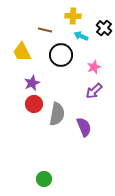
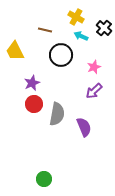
yellow cross: moved 3 px right, 1 px down; rotated 28 degrees clockwise
yellow trapezoid: moved 7 px left, 1 px up
